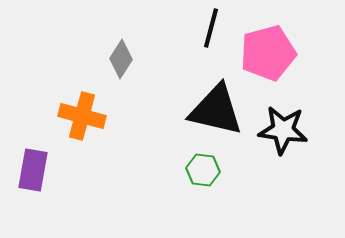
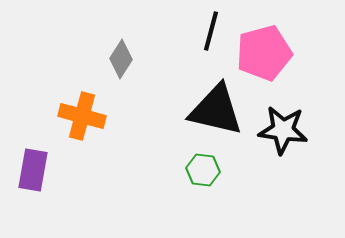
black line: moved 3 px down
pink pentagon: moved 4 px left
